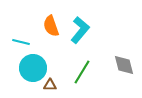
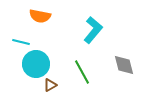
orange semicircle: moved 11 px left, 10 px up; rotated 60 degrees counterclockwise
cyan L-shape: moved 13 px right
cyan circle: moved 3 px right, 4 px up
green line: rotated 60 degrees counterclockwise
brown triangle: rotated 32 degrees counterclockwise
